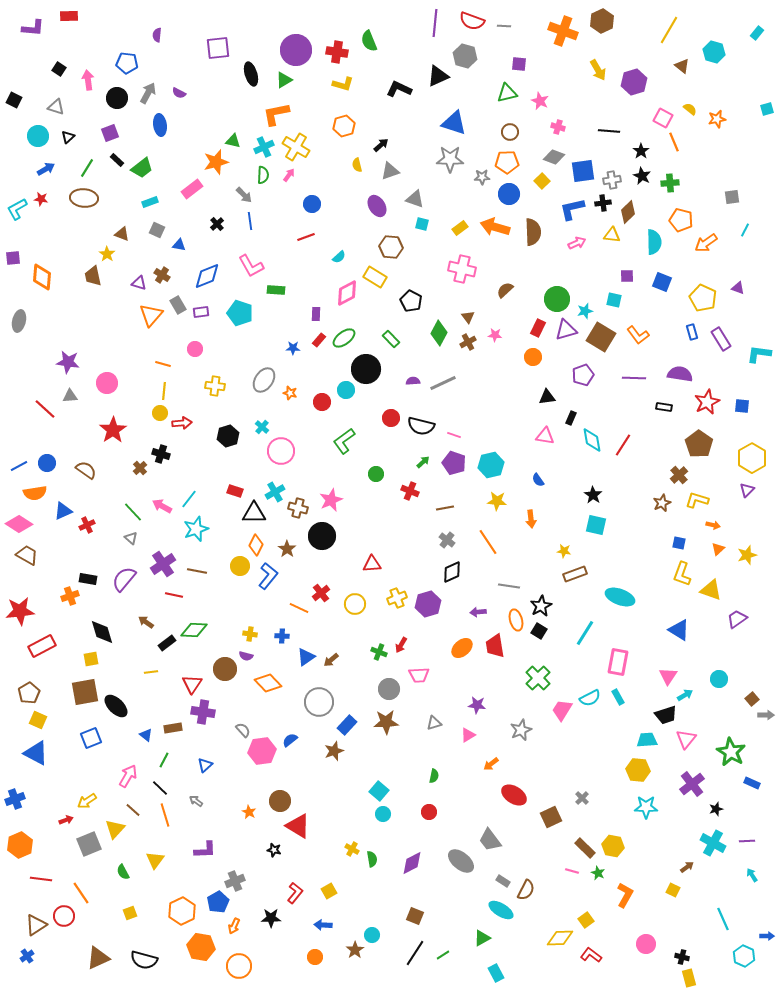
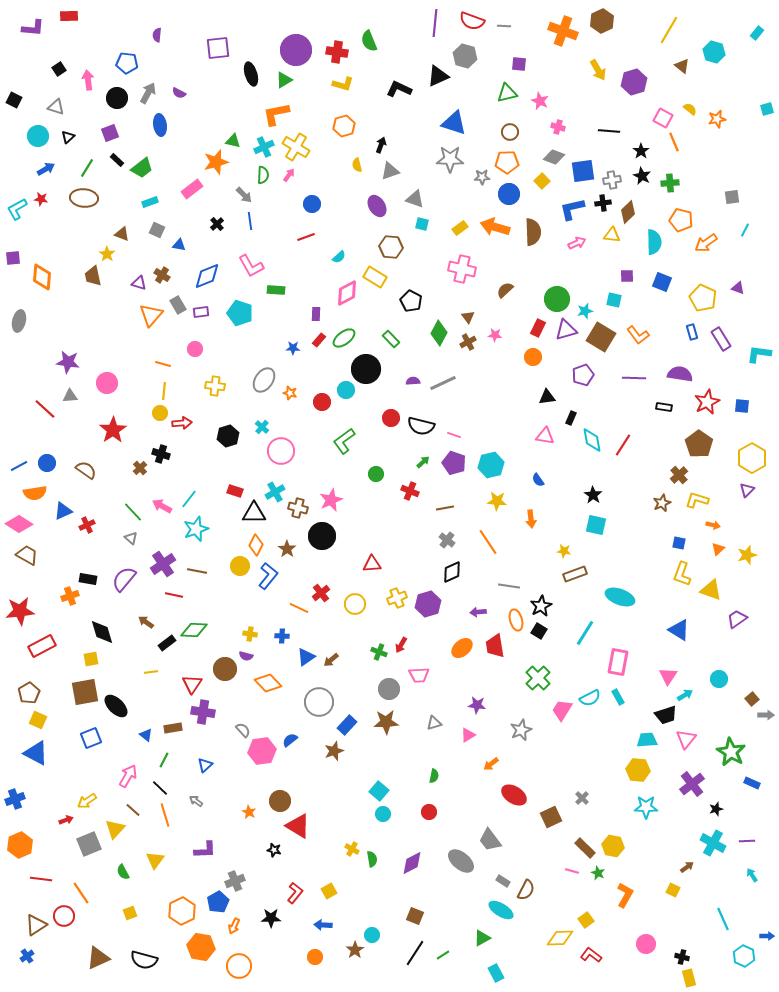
black square at (59, 69): rotated 24 degrees clockwise
black arrow at (381, 145): rotated 28 degrees counterclockwise
